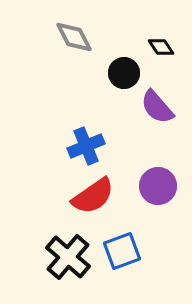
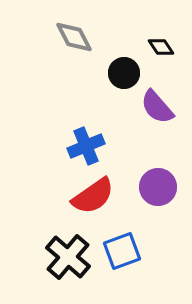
purple circle: moved 1 px down
